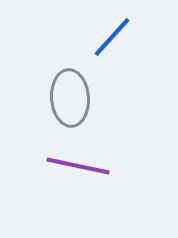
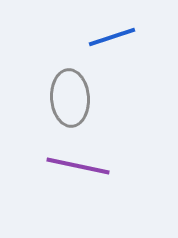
blue line: rotated 30 degrees clockwise
